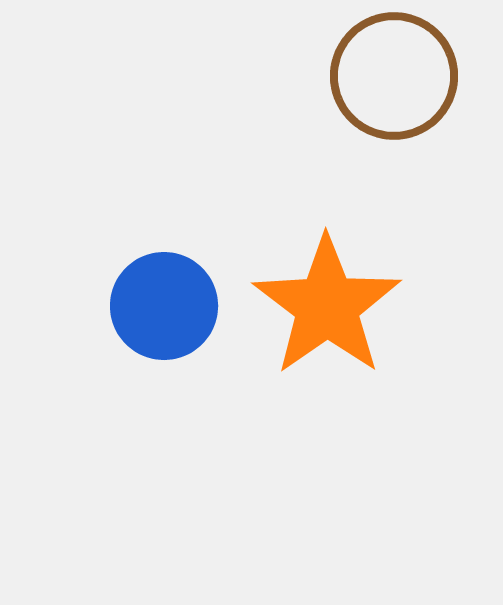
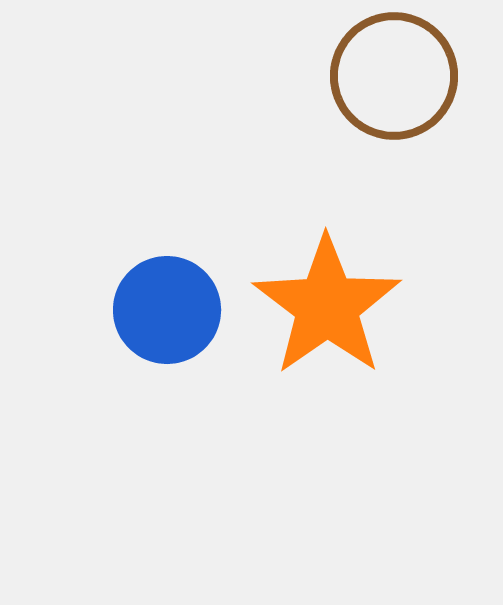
blue circle: moved 3 px right, 4 px down
